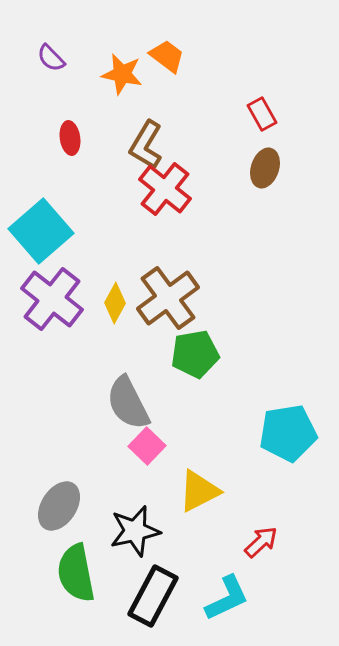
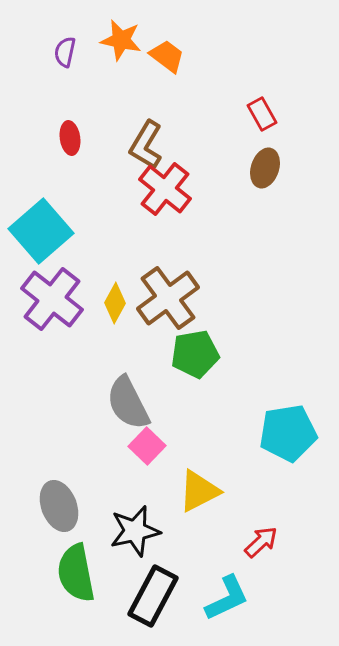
purple semicircle: moved 14 px right, 6 px up; rotated 56 degrees clockwise
orange star: moved 1 px left, 34 px up
gray ellipse: rotated 54 degrees counterclockwise
